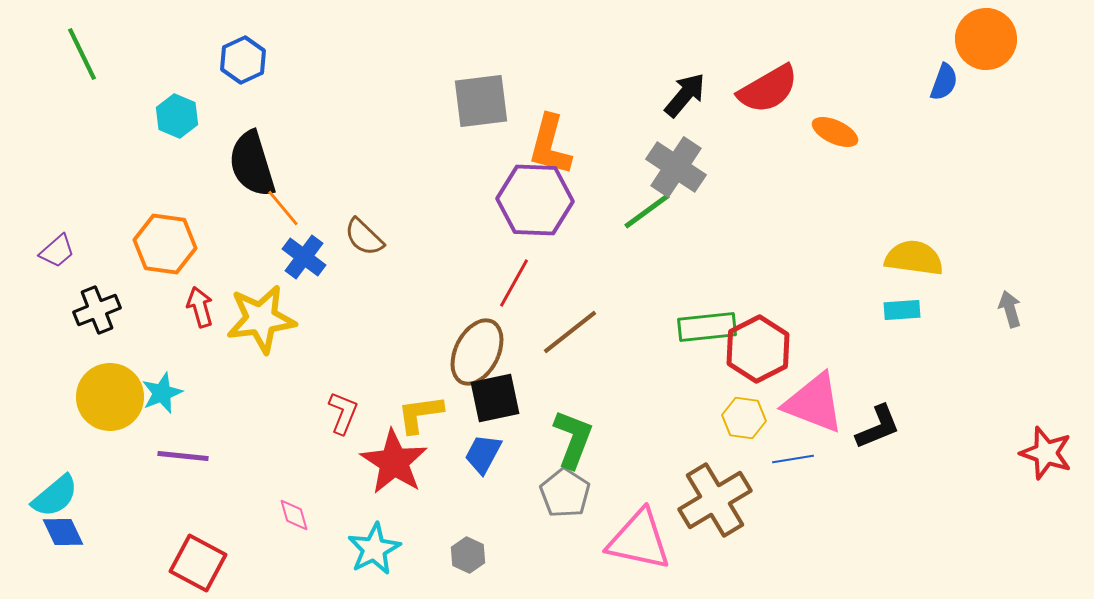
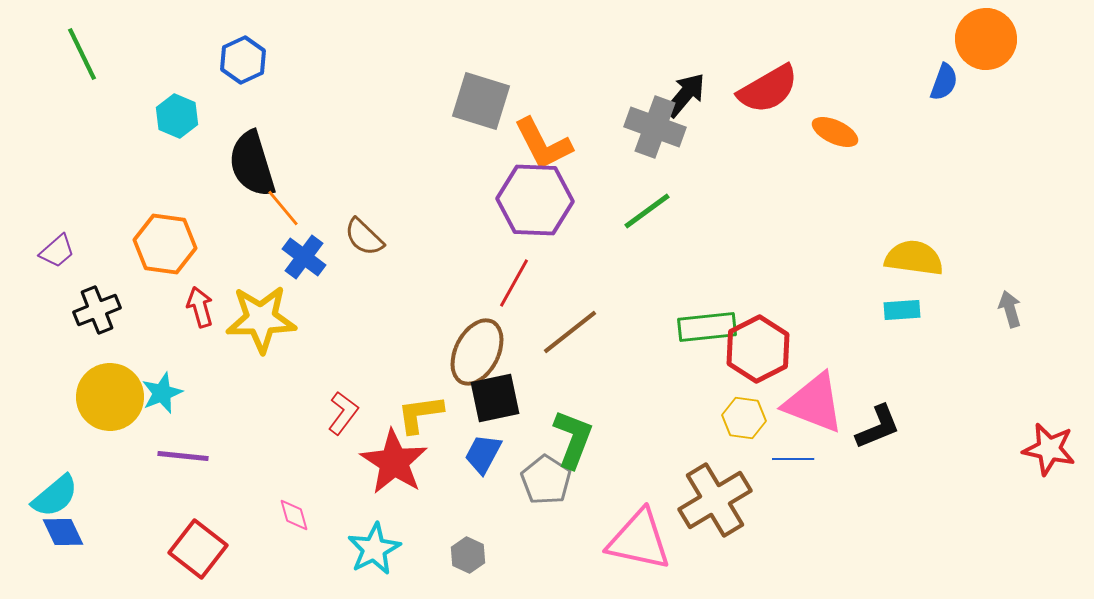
gray square at (481, 101): rotated 24 degrees clockwise
orange L-shape at (550, 145): moved 7 px left, 1 px up; rotated 42 degrees counterclockwise
gray cross at (676, 167): moved 21 px left, 40 px up; rotated 14 degrees counterclockwise
yellow star at (261, 319): rotated 6 degrees clockwise
red L-shape at (343, 413): rotated 15 degrees clockwise
red star at (1046, 453): moved 3 px right, 4 px up; rotated 6 degrees counterclockwise
blue line at (793, 459): rotated 9 degrees clockwise
gray pentagon at (565, 493): moved 19 px left, 13 px up
red square at (198, 563): moved 14 px up; rotated 10 degrees clockwise
